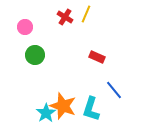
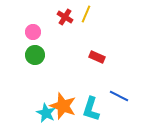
pink circle: moved 8 px right, 5 px down
blue line: moved 5 px right, 6 px down; rotated 24 degrees counterclockwise
cyan star: rotated 12 degrees counterclockwise
